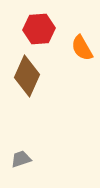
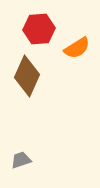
orange semicircle: moved 5 px left; rotated 92 degrees counterclockwise
gray trapezoid: moved 1 px down
